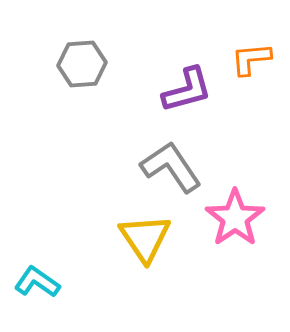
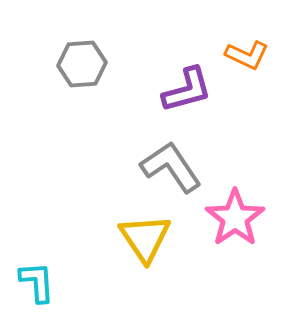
orange L-shape: moved 4 px left, 4 px up; rotated 150 degrees counterclockwise
cyan L-shape: rotated 51 degrees clockwise
